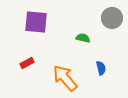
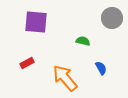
green semicircle: moved 3 px down
blue semicircle: rotated 16 degrees counterclockwise
